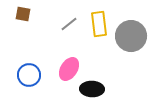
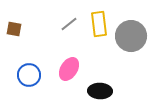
brown square: moved 9 px left, 15 px down
black ellipse: moved 8 px right, 2 px down
